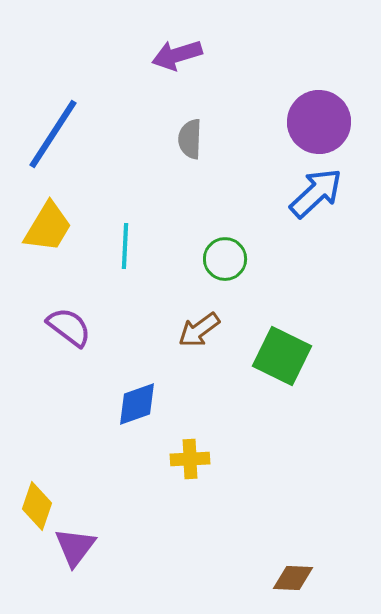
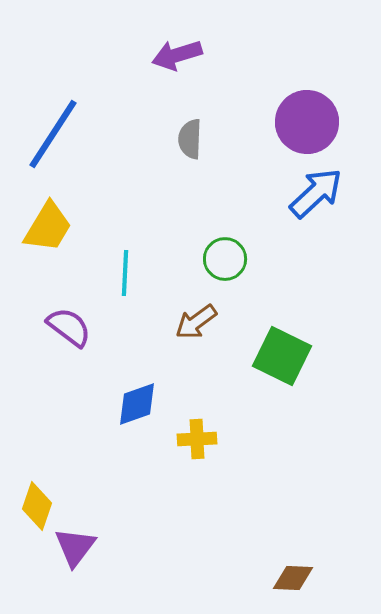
purple circle: moved 12 px left
cyan line: moved 27 px down
brown arrow: moved 3 px left, 8 px up
yellow cross: moved 7 px right, 20 px up
